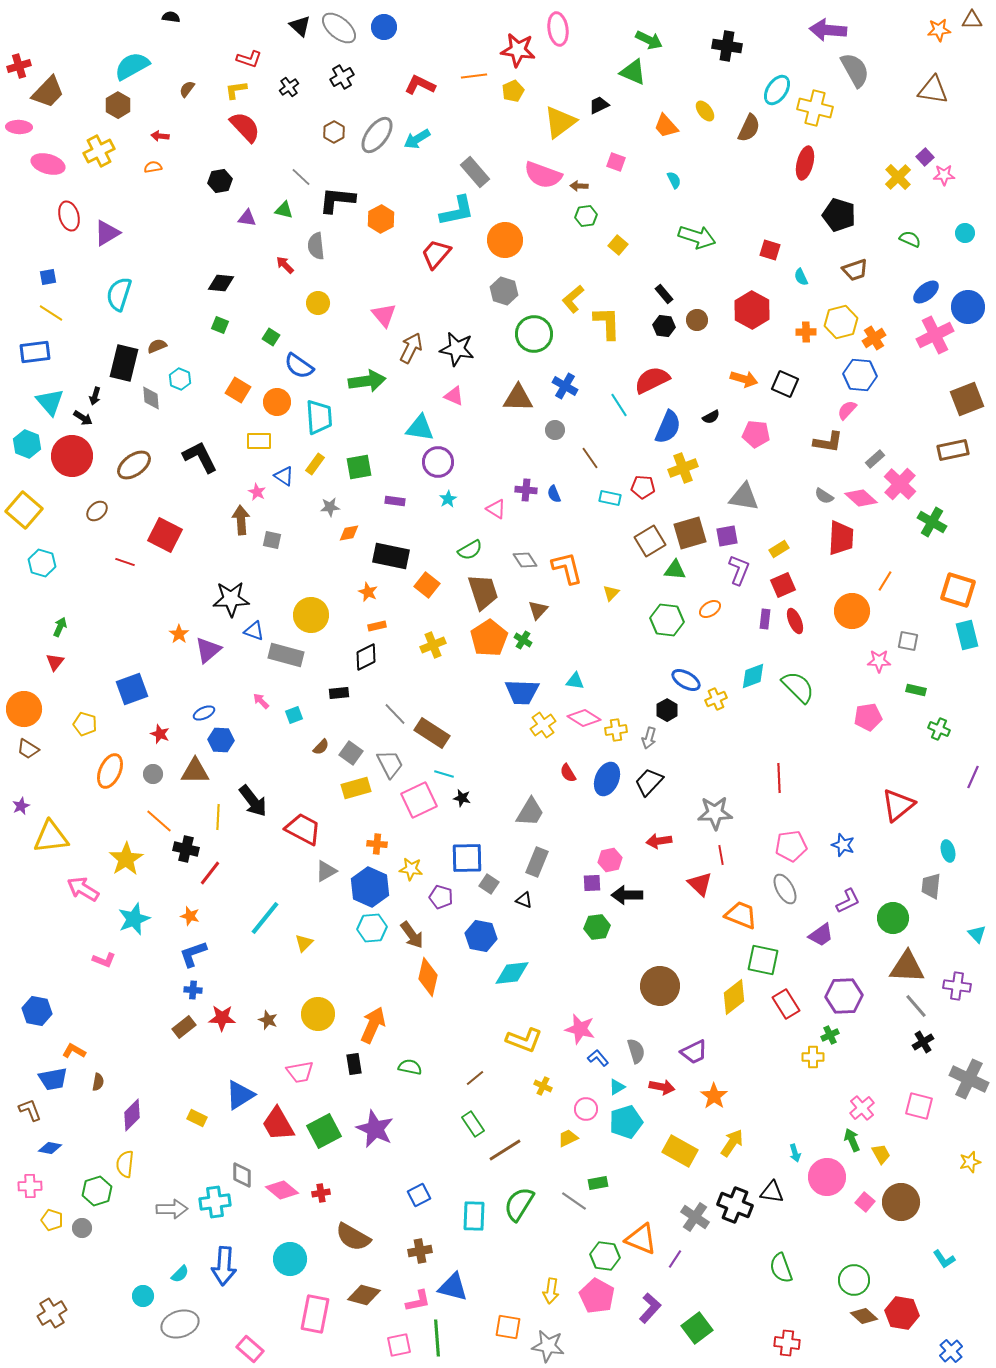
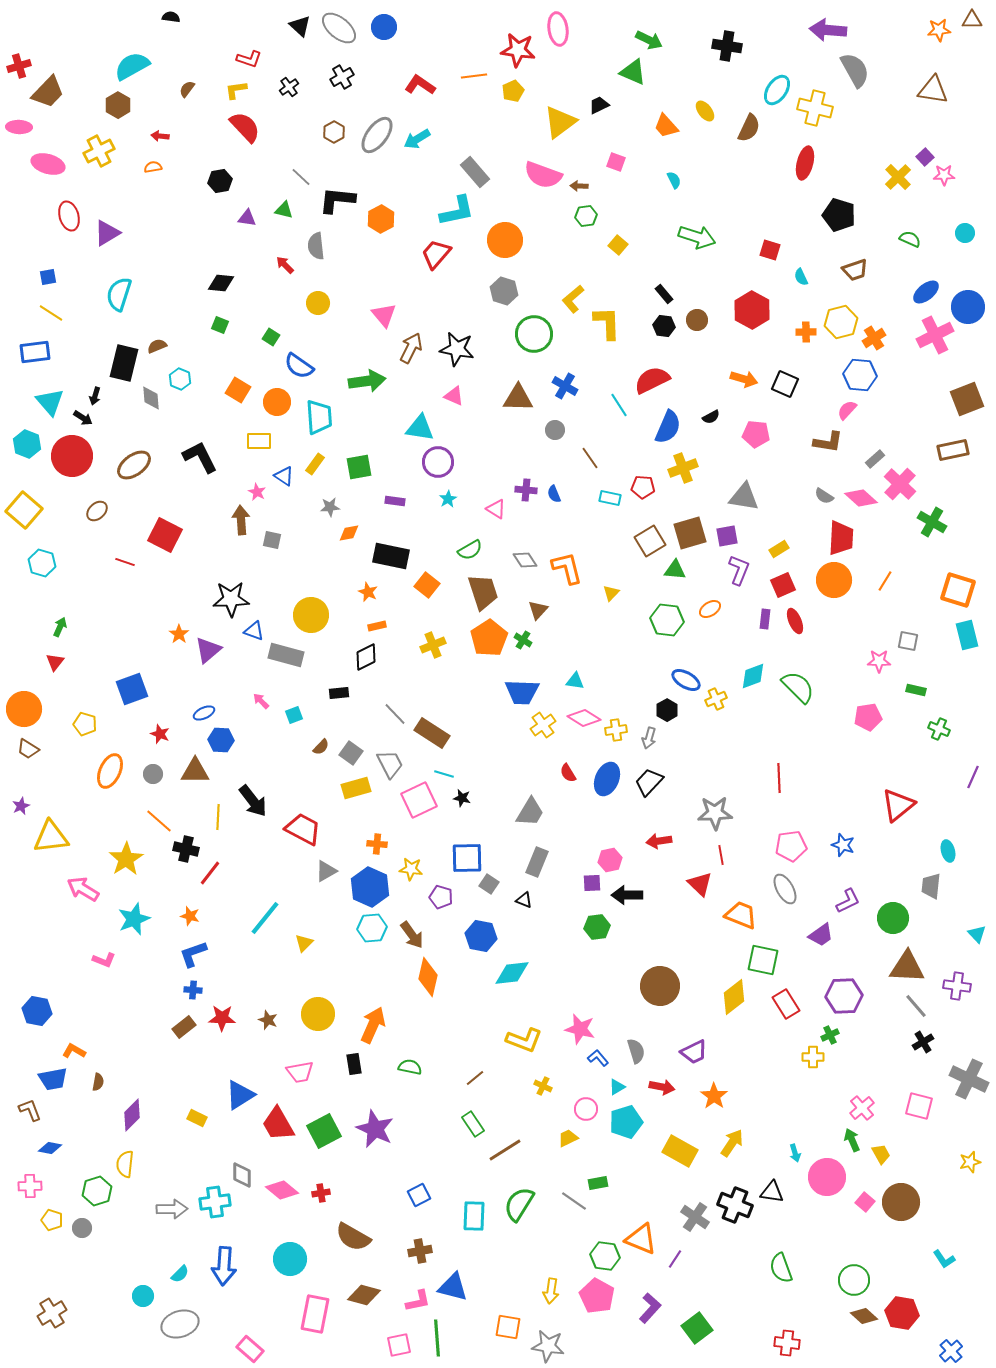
red L-shape at (420, 85): rotated 8 degrees clockwise
orange circle at (852, 611): moved 18 px left, 31 px up
